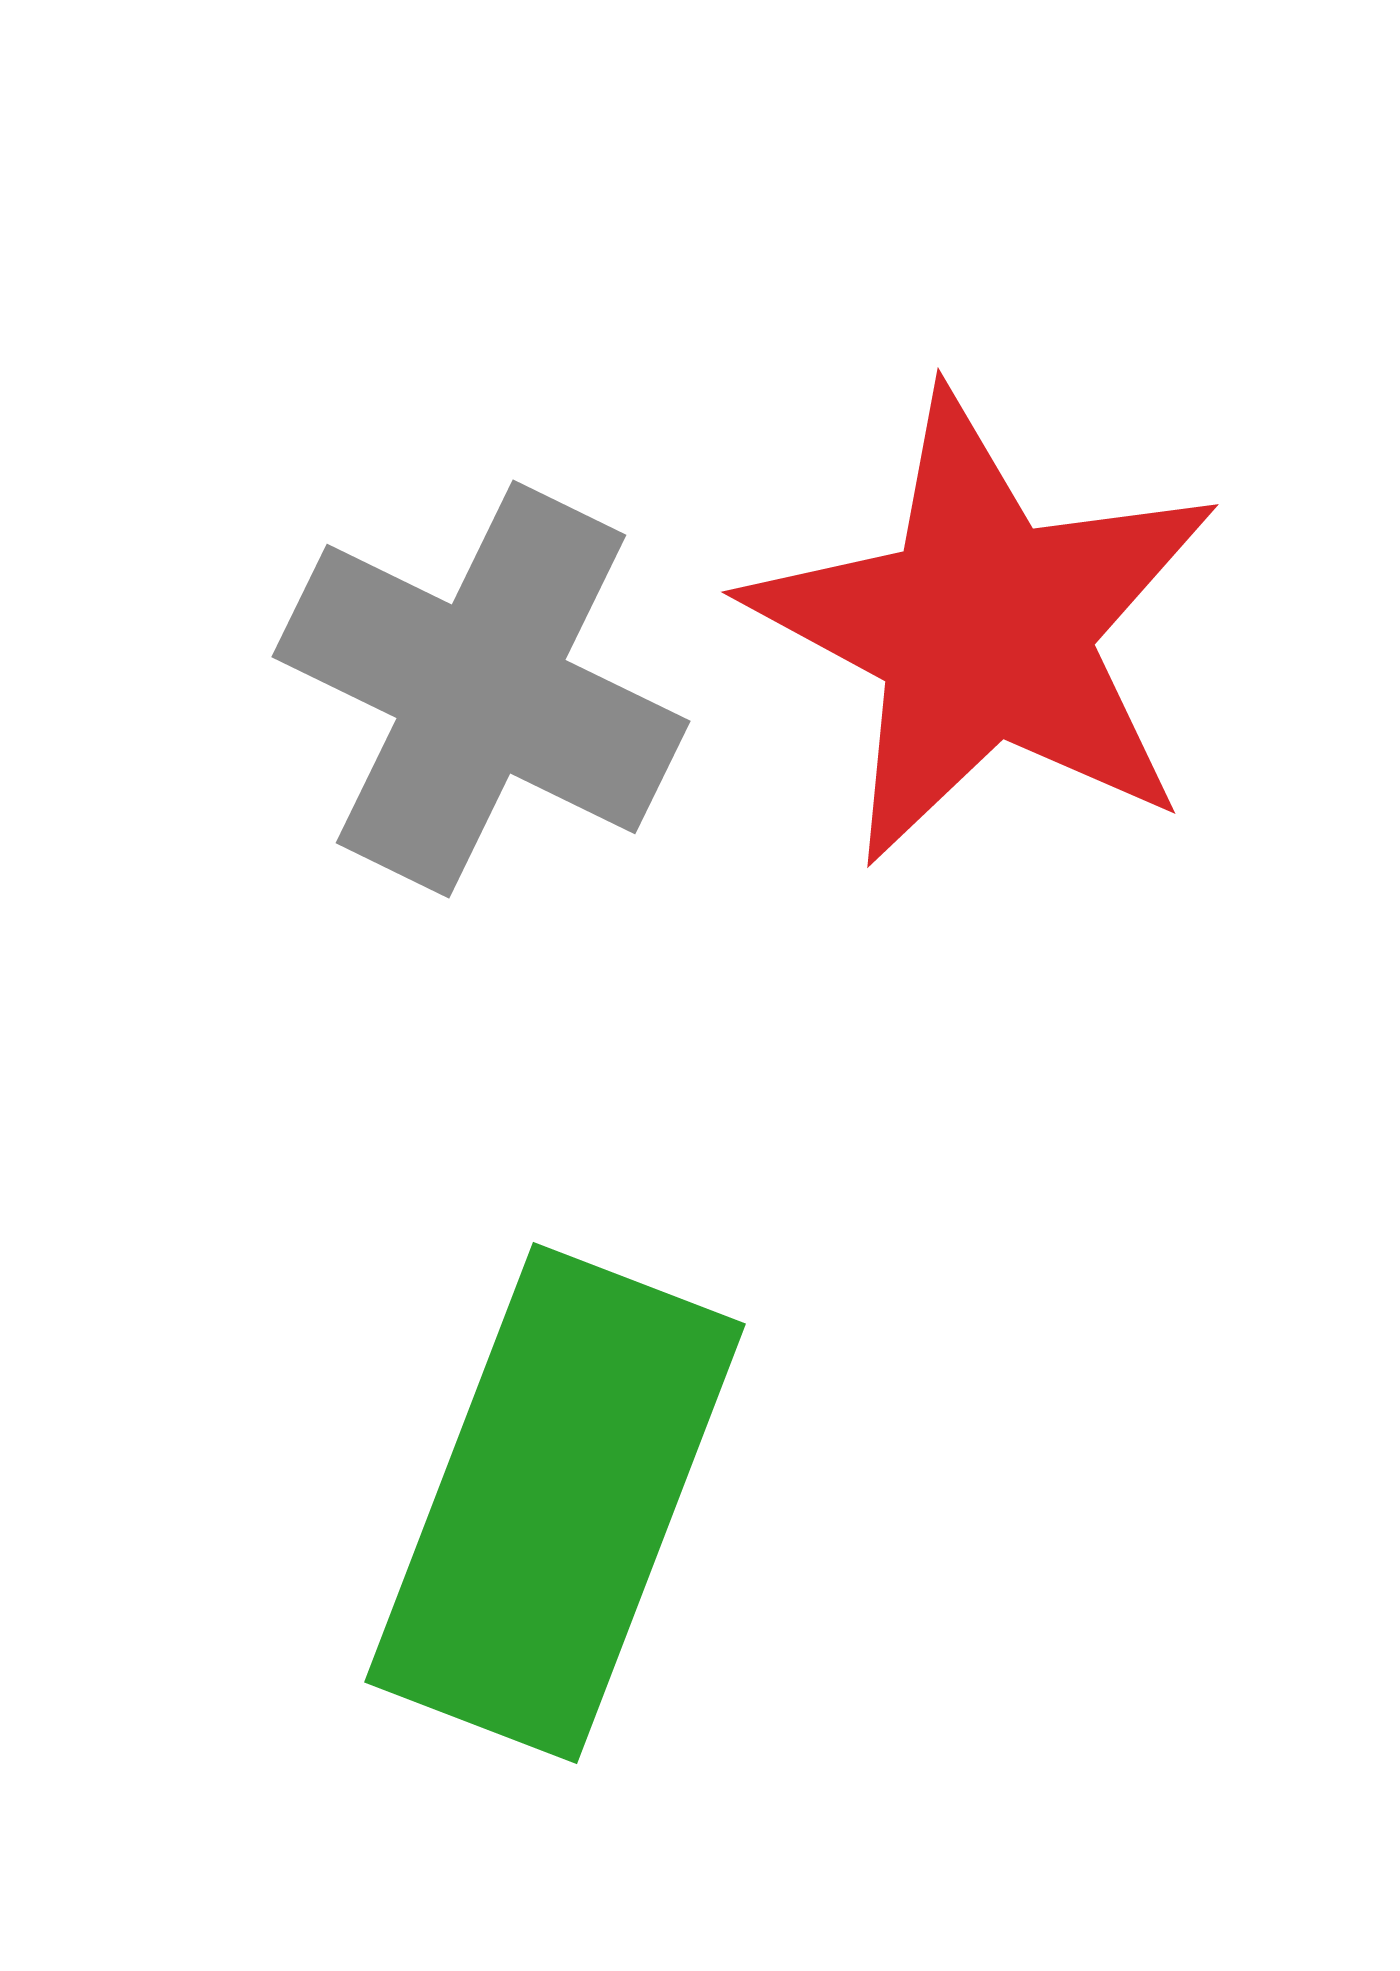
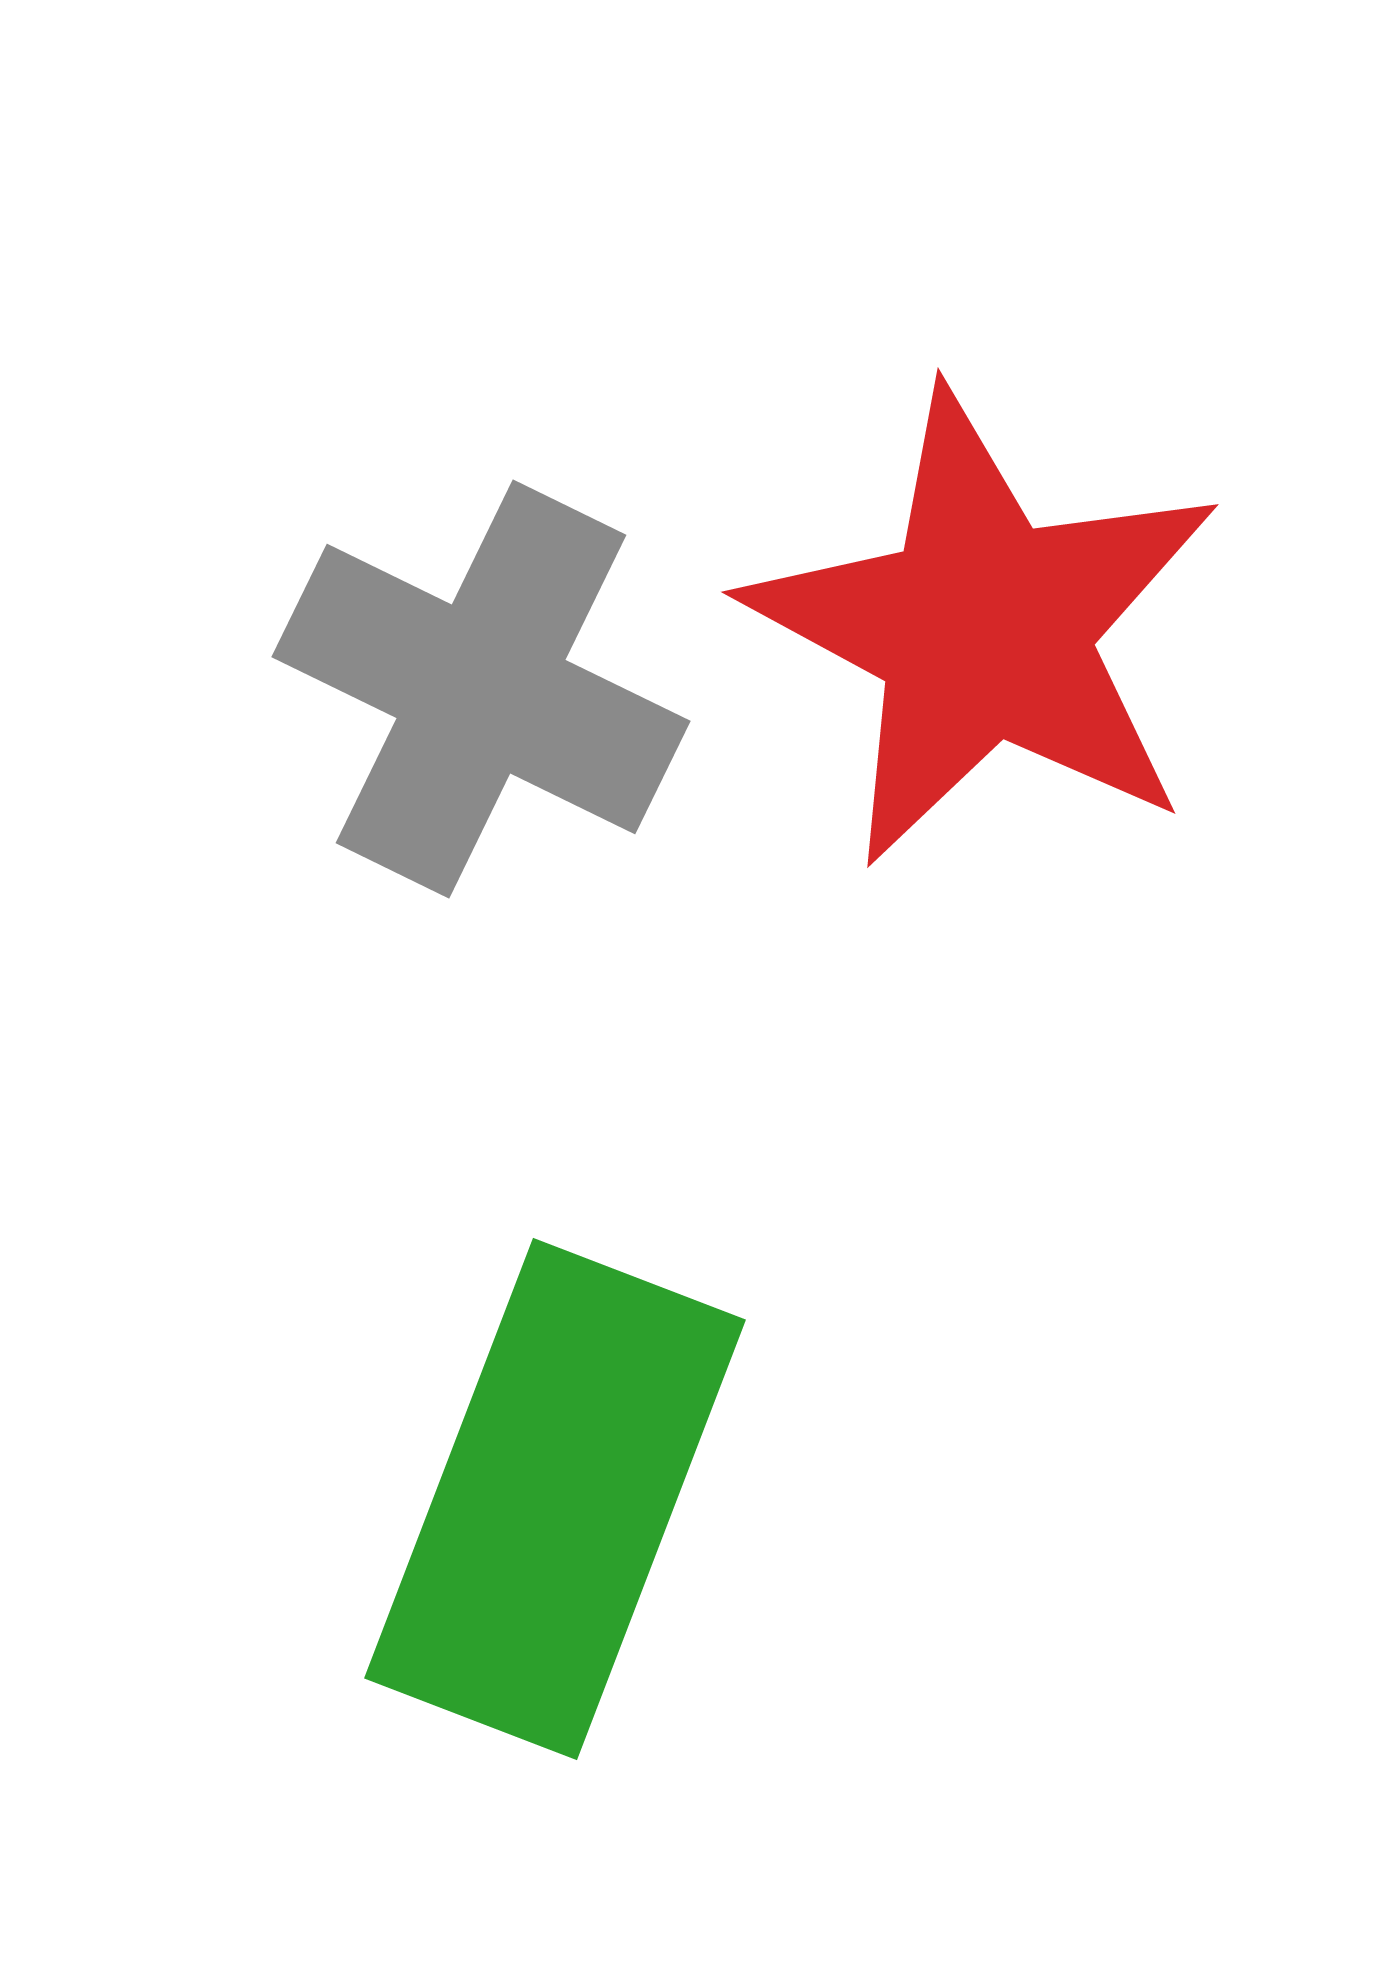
green rectangle: moved 4 px up
